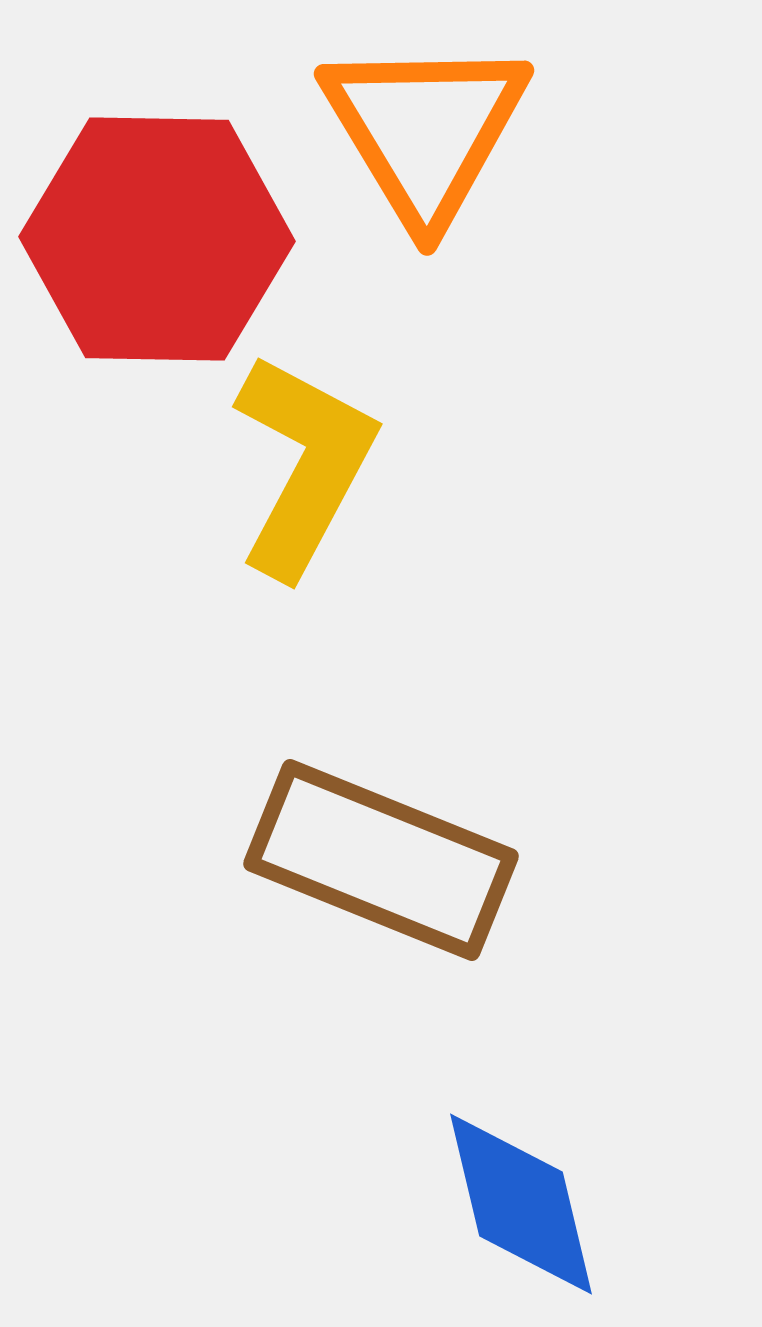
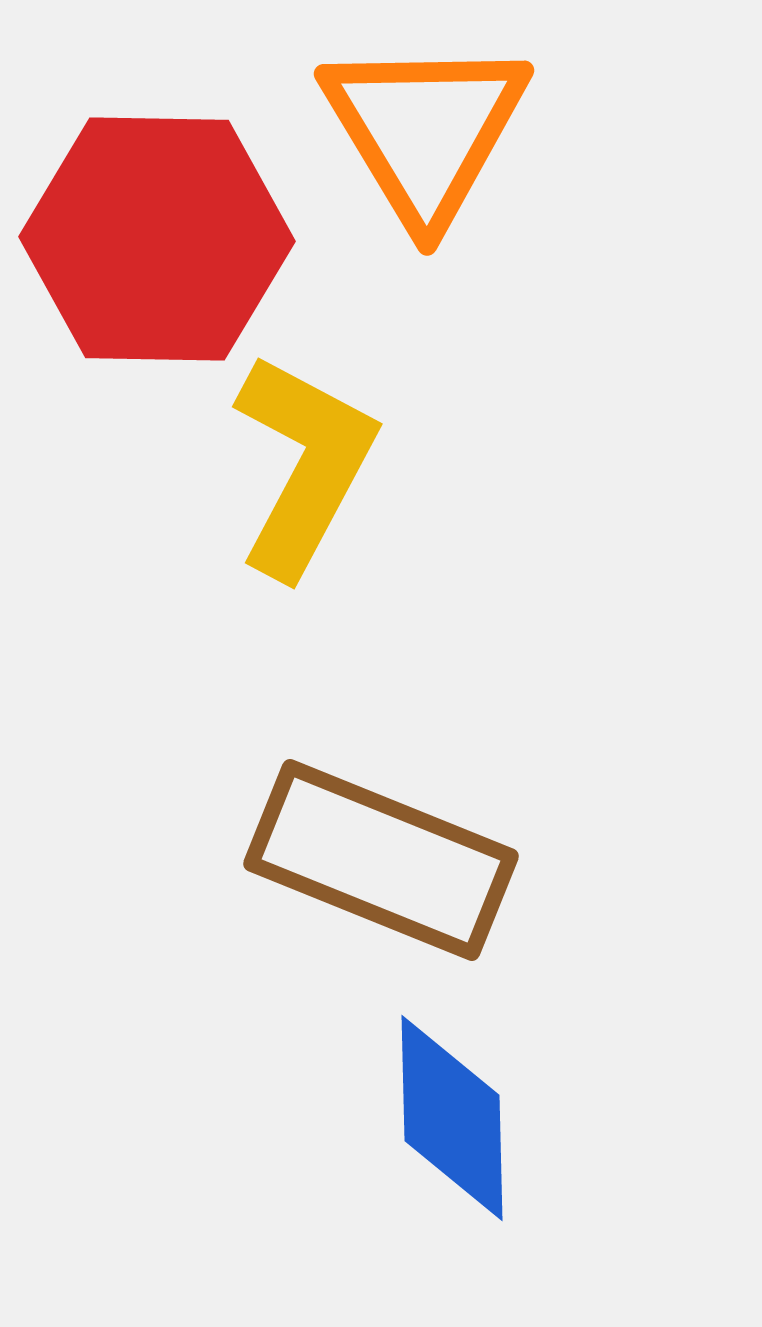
blue diamond: moved 69 px left, 86 px up; rotated 12 degrees clockwise
